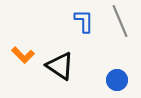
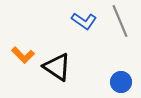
blue L-shape: rotated 125 degrees clockwise
black triangle: moved 3 px left, 1 px down
blue circle: moved 4 px right, 2 px down
